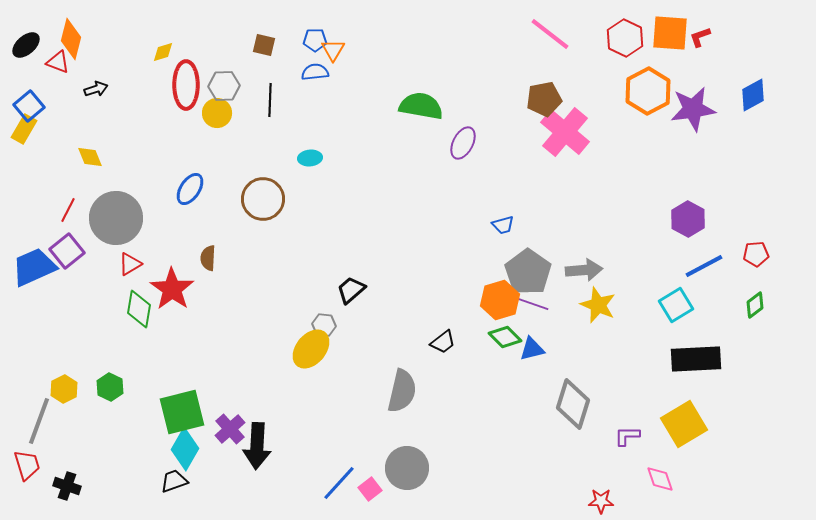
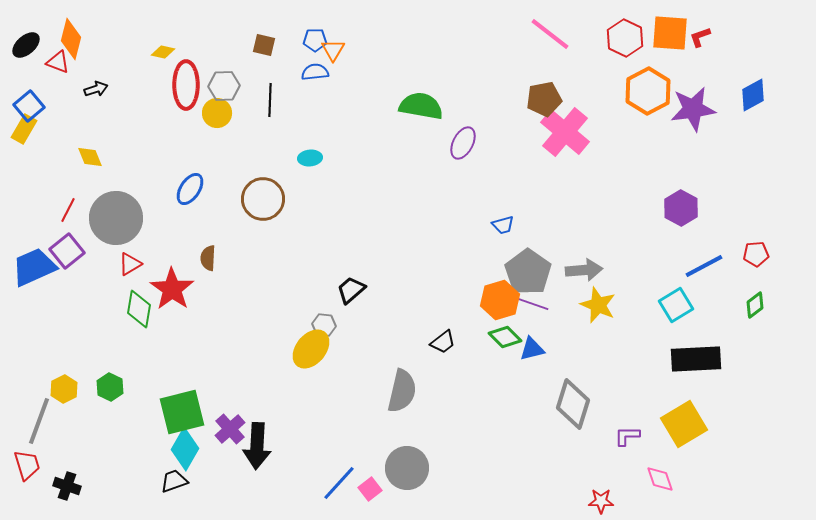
yellow diamond at (163, 52): rotated 30 degrees clockwise
purple hexagon at (688, 219): moved 7 px left, 11 px up
